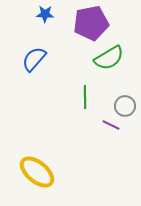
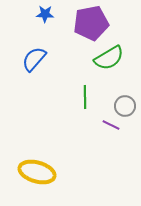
yellow ellipse: rotated 24 degrees counterclockwise
